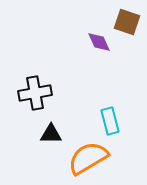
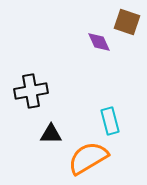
black cross: moved 4 px left, 2 px up
